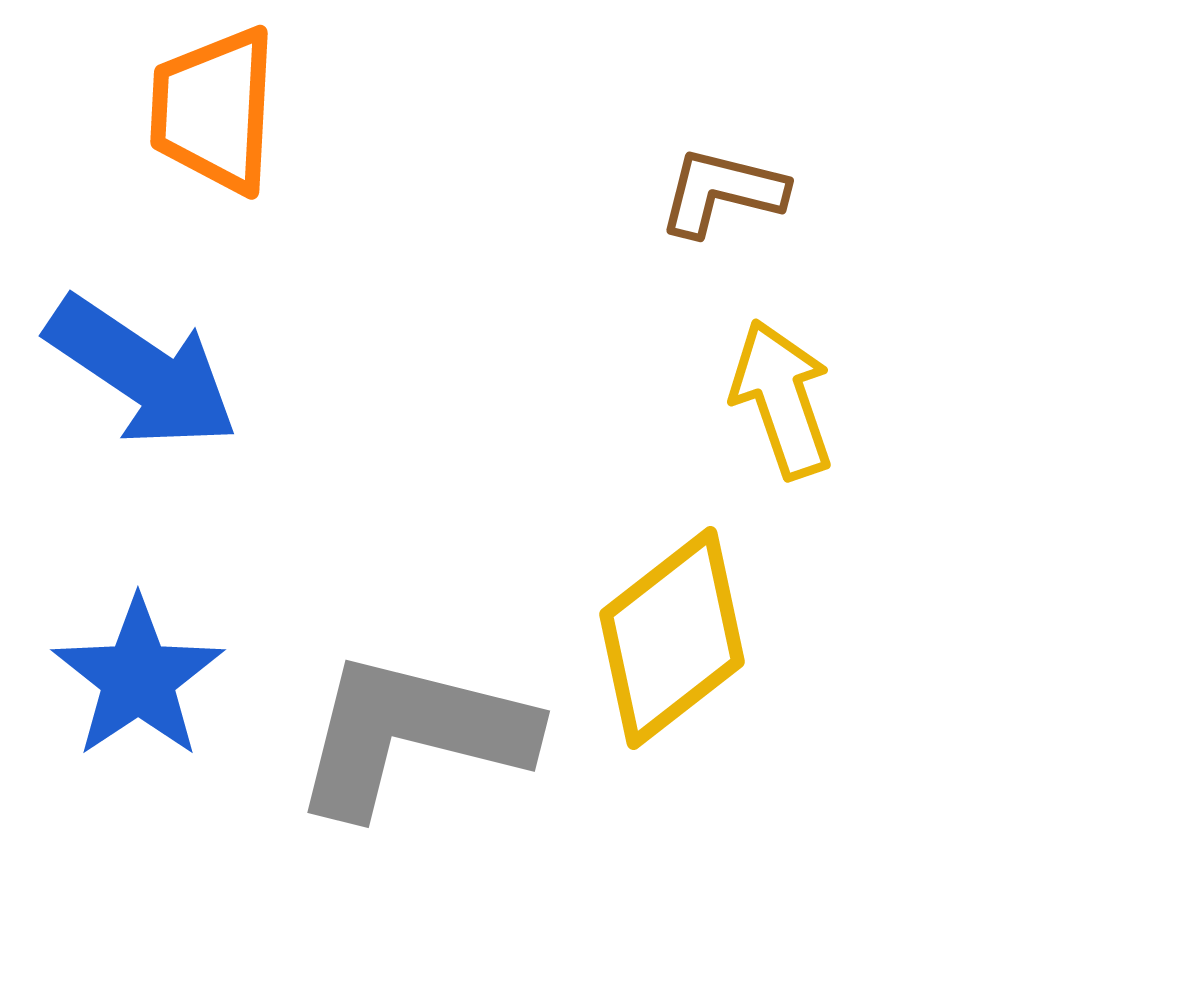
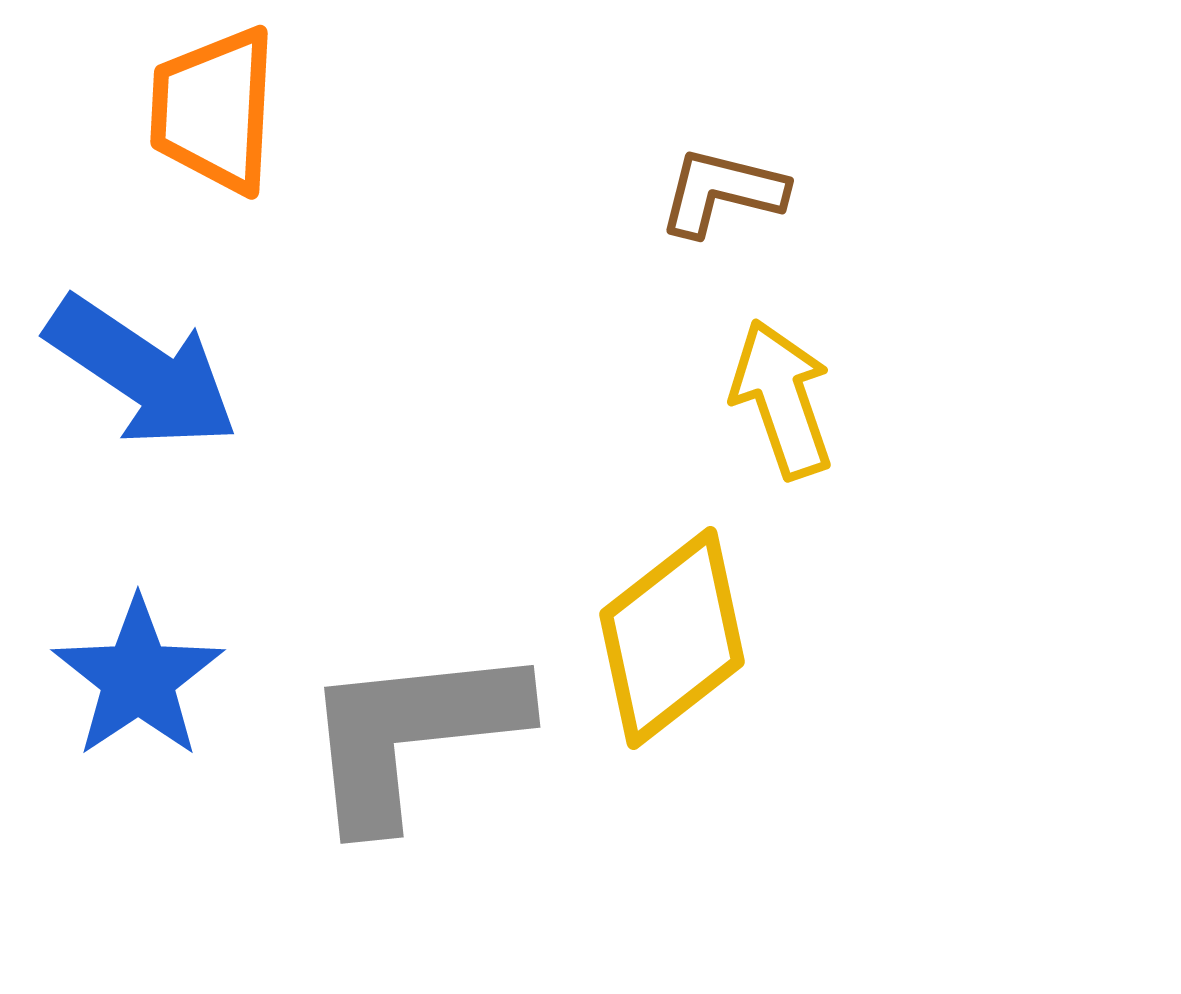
gray L-shape: rotated 20 degrees counterclockwise
